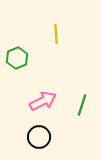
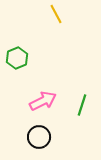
yellow line: moved 20 px up; rotated 24 degrees counterclockwise
